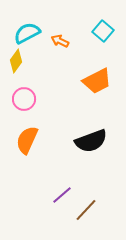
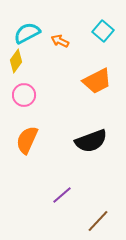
pink circle: moved 4 px up
brown line: moved 12 px right, 11 px down
